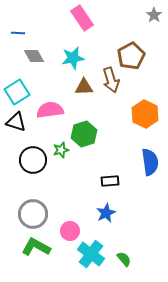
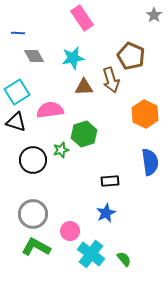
brown pentagon: rotated 20 degrees counterclockwise
